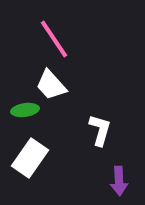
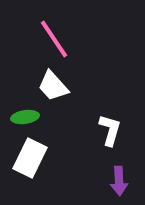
white trapezoid: moved 2 px right, 1 px down
green ellipse: moved 7 px down
white L-shape: moved 10 px right
white rectangle: rotated 9 degrees counterclockwise
